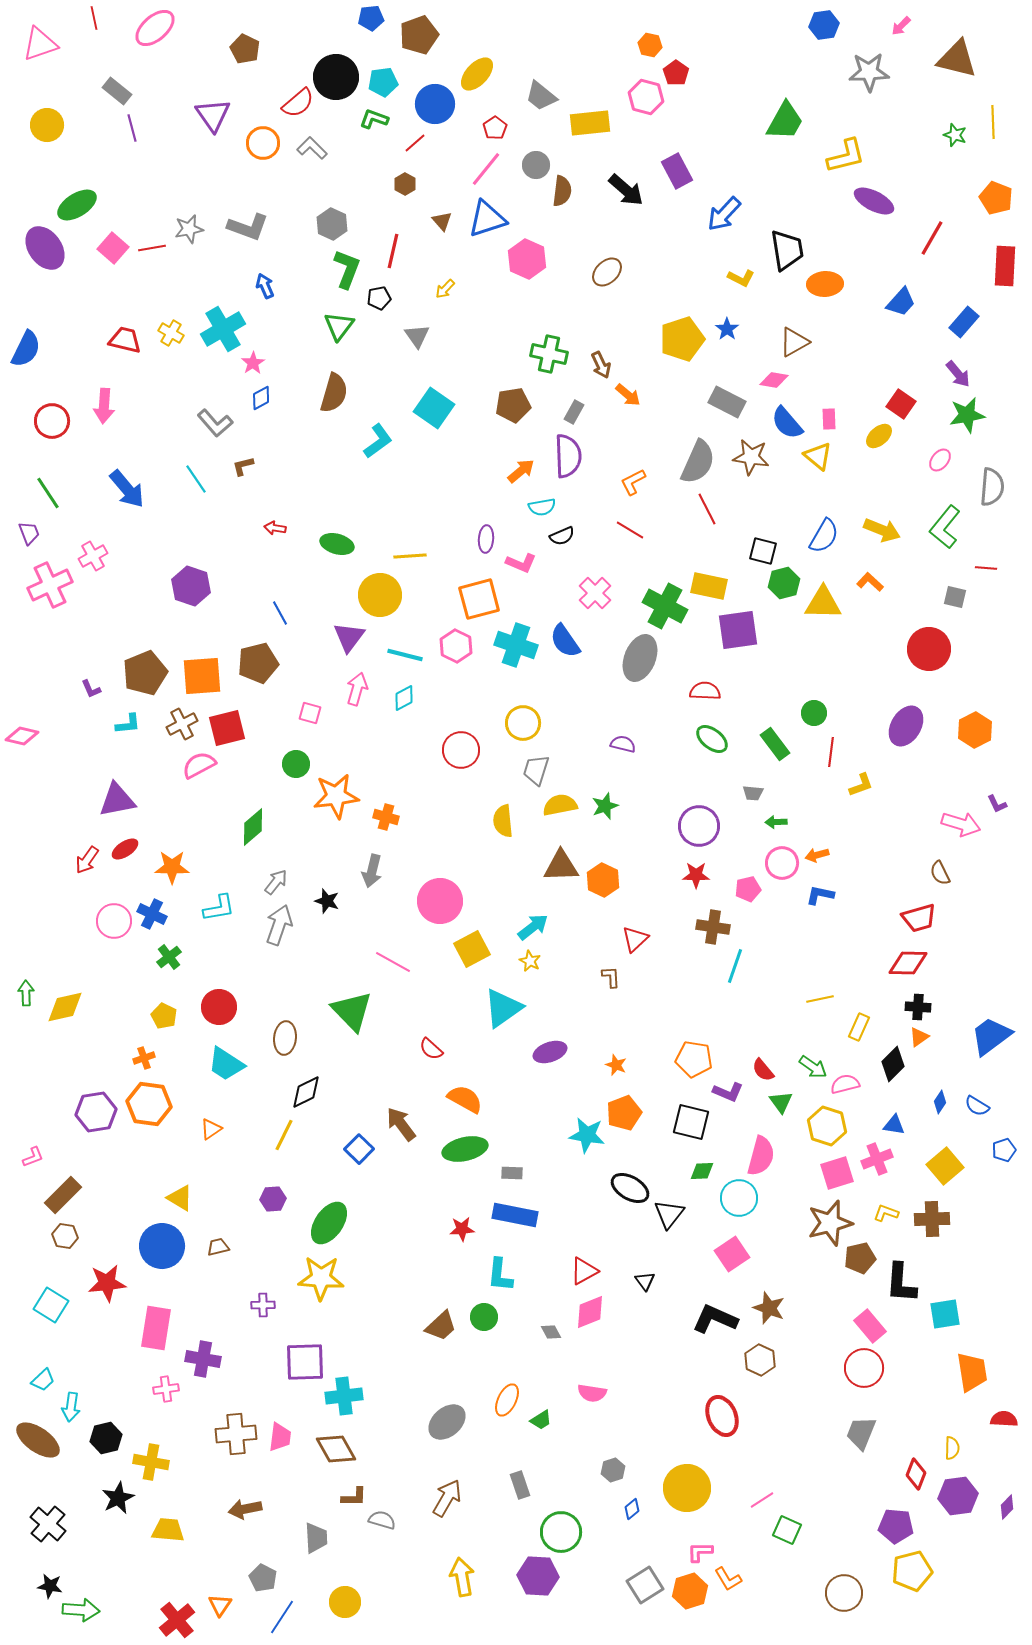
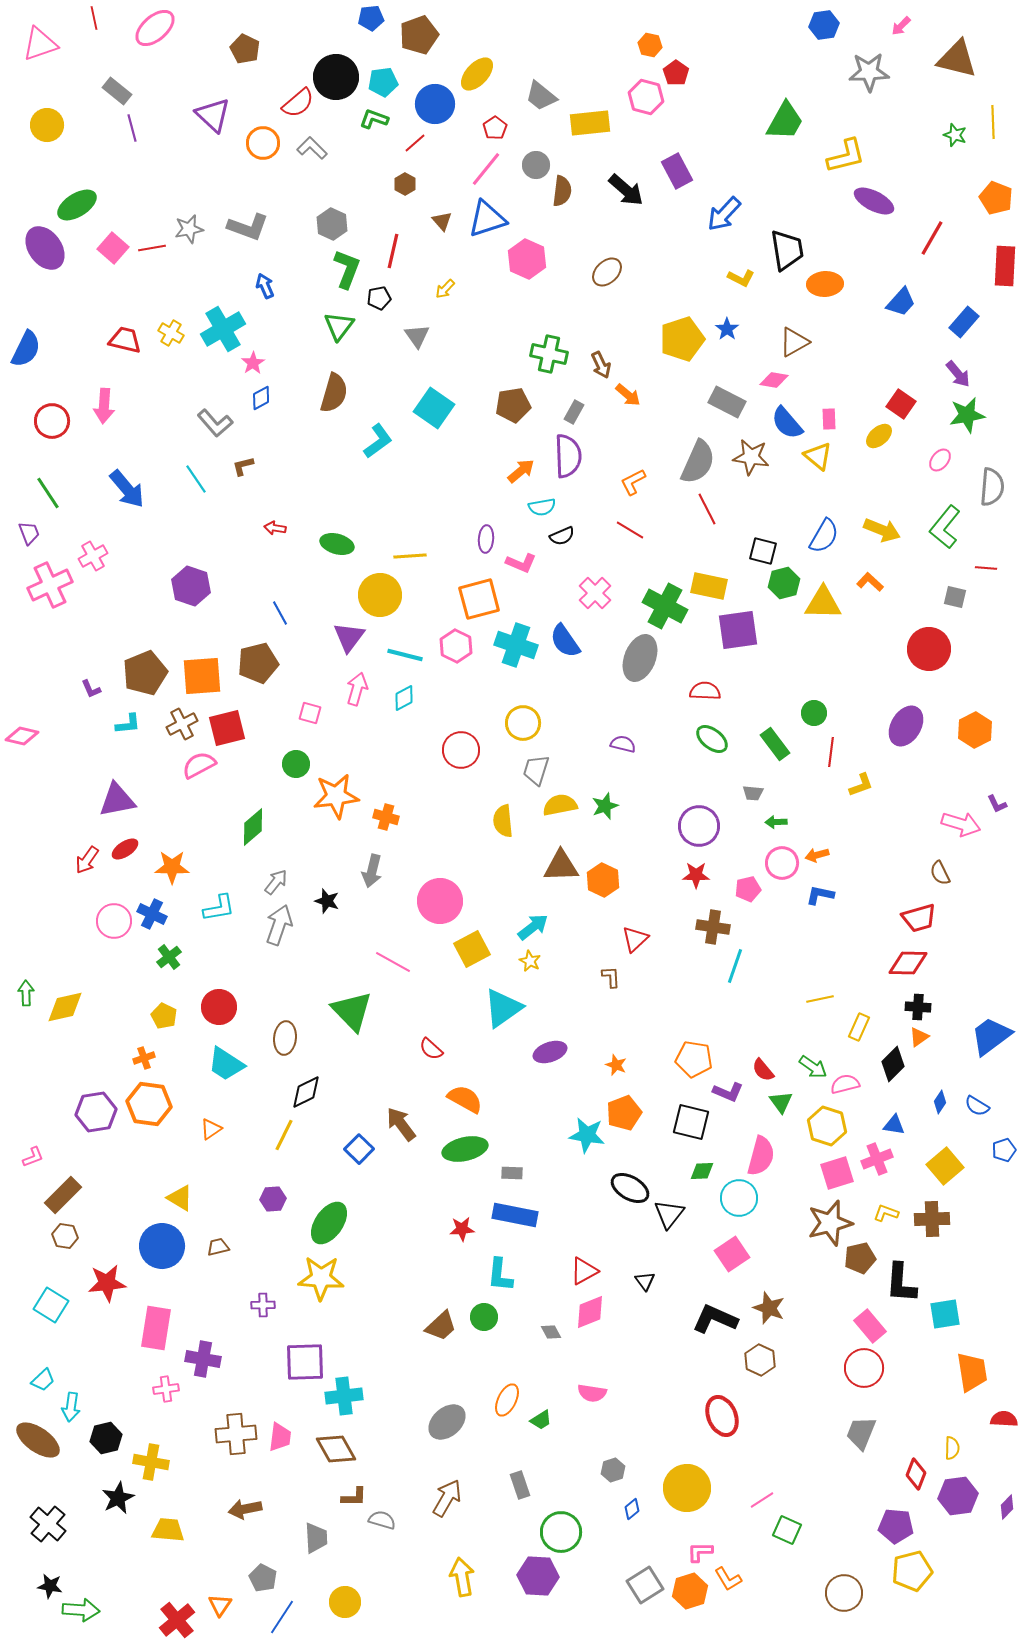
purple triangle at (213, 115): rotated 12 degrees counterclockwise
